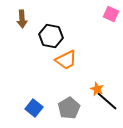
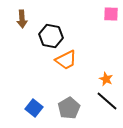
pink square: rotated 21 degrees counterclockwise
orange star: moved 9 px right, 10 px up
